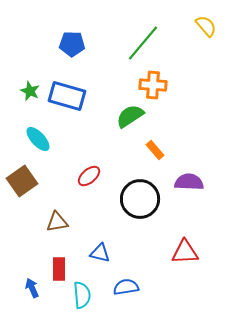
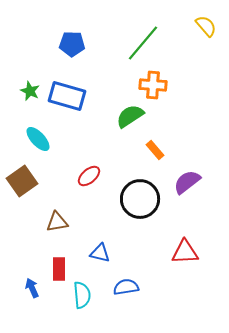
purple semicircle: moved 2 px left; rotated 40 degrees counterclockwise
